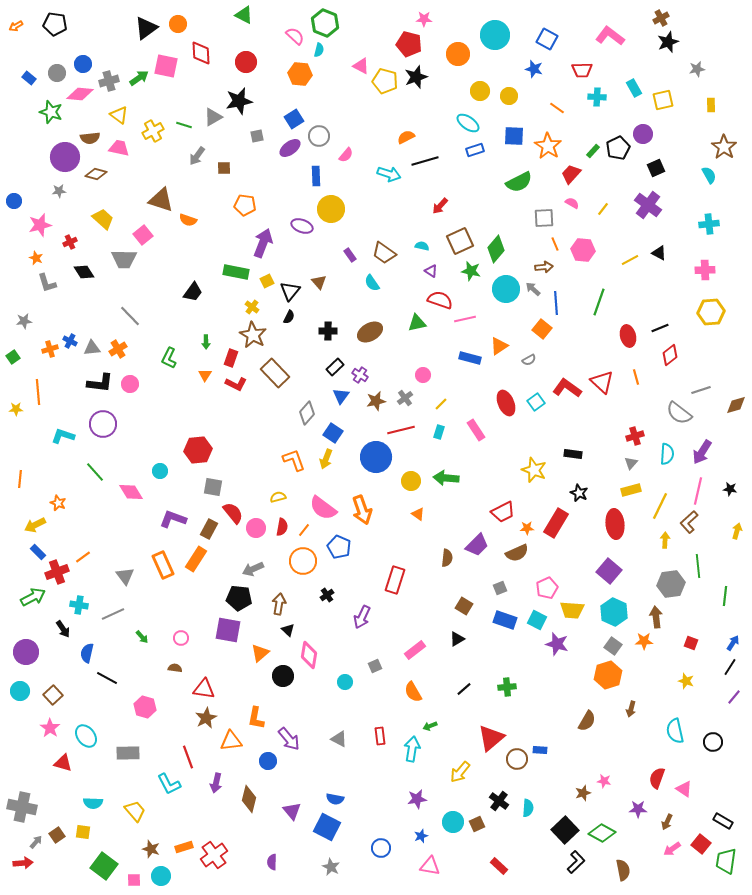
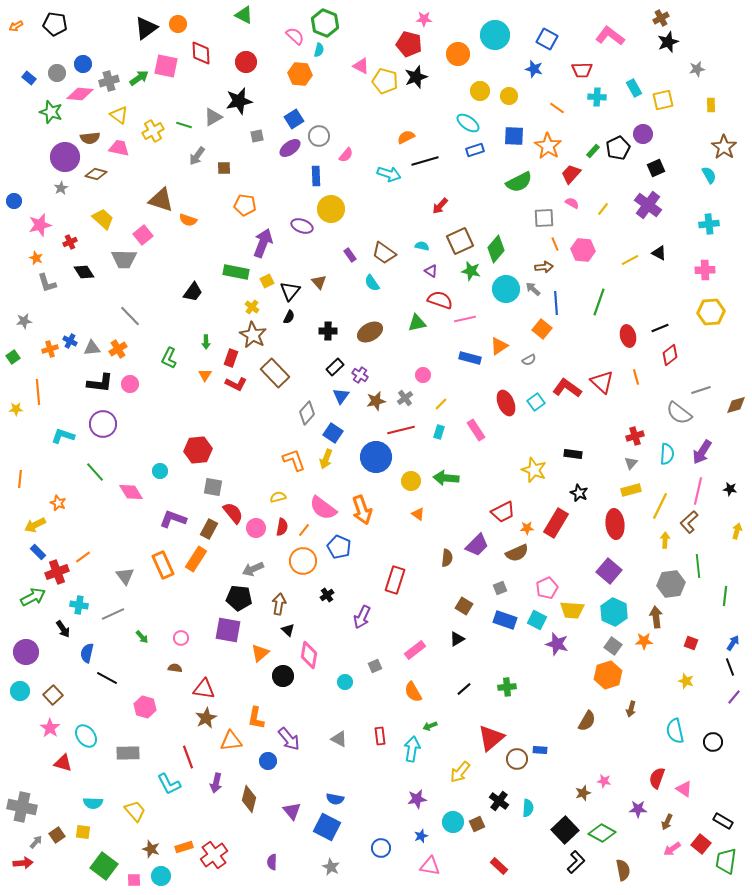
gray star at (59, 191): moved 2 px right, 3 px up; rotated 24 degrees counterclockwise
black line at (730, 667): rotated 54 degrees counterclockwise
